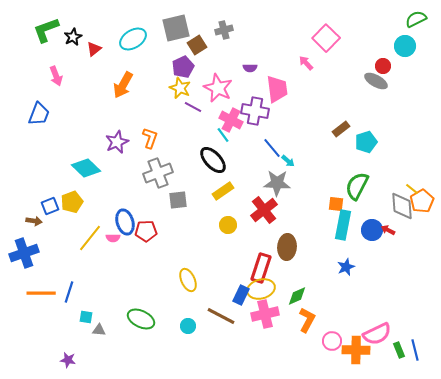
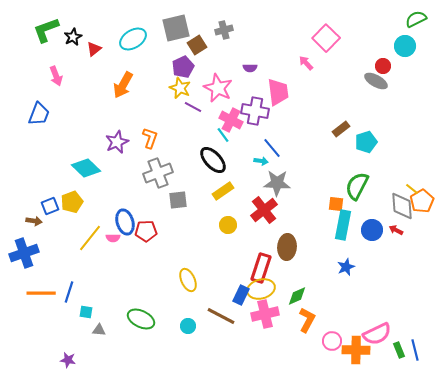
pink trapezoid at (277, 89): moved 1 px right, 3 px down
cyan arrow at (288, 161): moved 27 px left; rotated 32 degrees counterclockwise
red arrow at (388, 230): moved 8 px right
cyan square at (86, 317): moved 5 px up
